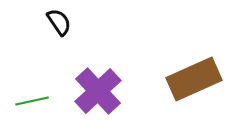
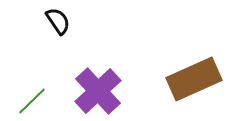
black semicircle: moved 1 px left, 1 px up
green line: rotated 32 degrees counterclockwise
